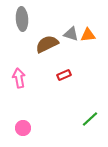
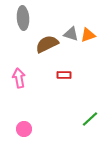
gray ellipse: moved 1 px right, 1 px up
orange triangle: rotated 14 degrees counterclockwise
red rectangle: rotated 24 degrees clockwise
pink circle: moved 1 px right, 1 px down
